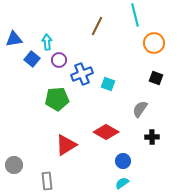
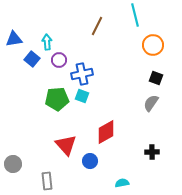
orange circle: moved 1 px left, 2 px down
blue cross: rotated 10 degrees clockwise
cyan square: moved 26 px left, 12 px down
gray semicircle: moved 11 px right, 6 px up
red diamond: rotated 60 degrees counterclockwise
black cross: moved 15 px down
red triangle: rotated 40 degrees counterclockwise
blue circle: moved 33 px left
gray circle: moved 1 px left, 1 px up
cyan semicircle: rotated 24 degrees clockwise
